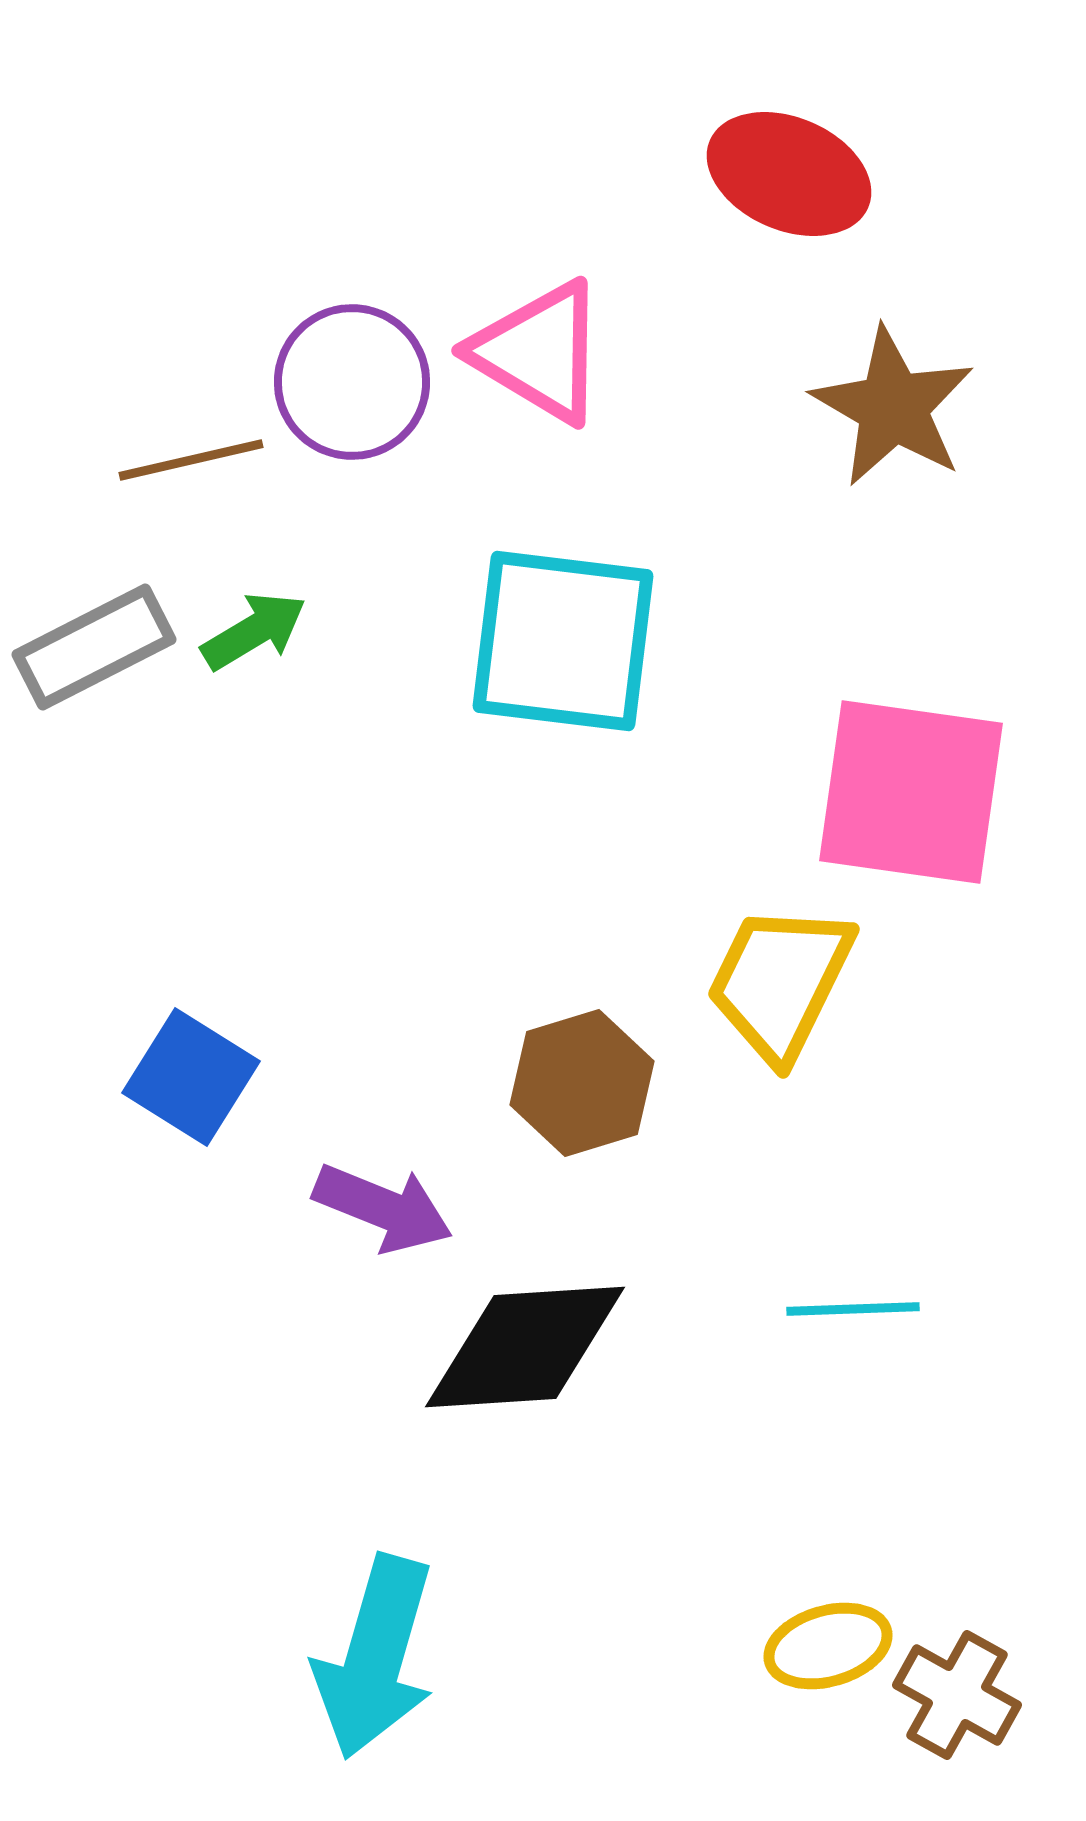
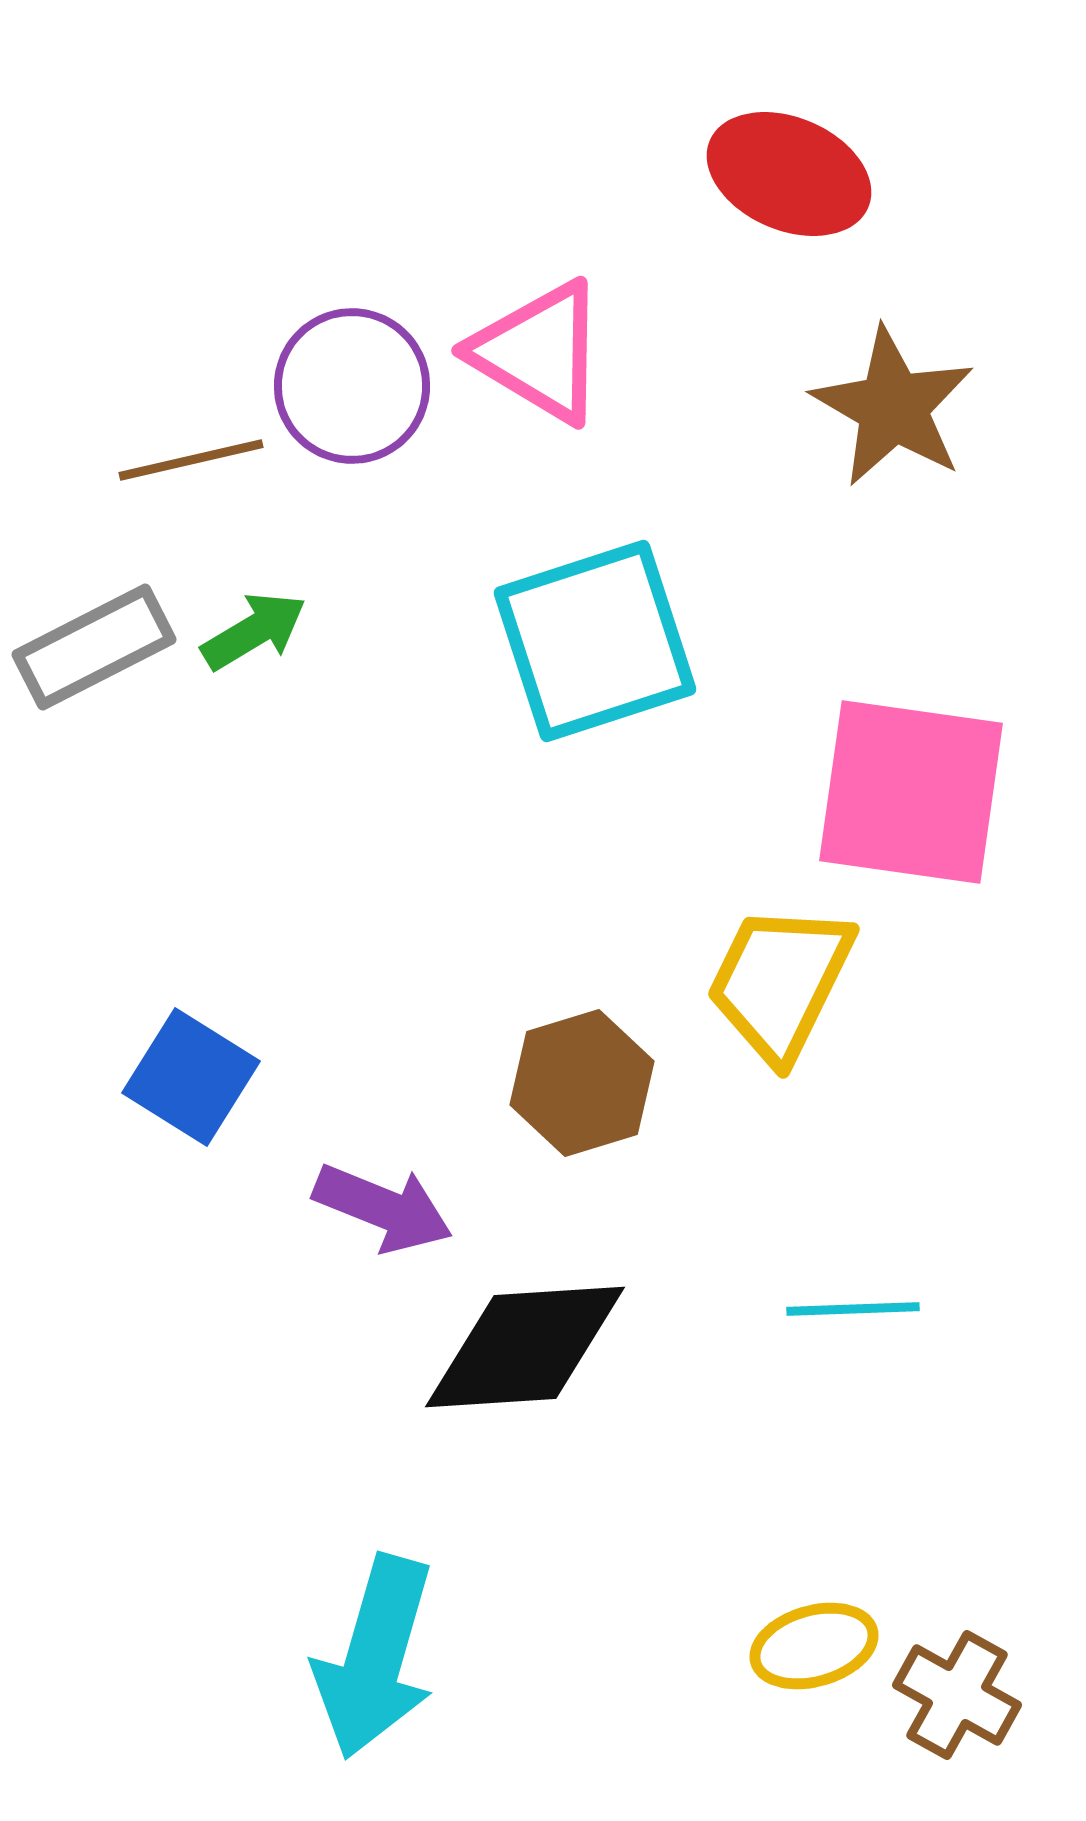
purple circle: moved 4 px down
cyan square: moved 32 px right; rotated 25 degrees counterclockwise
yellow ellipse: moved 14 px left
